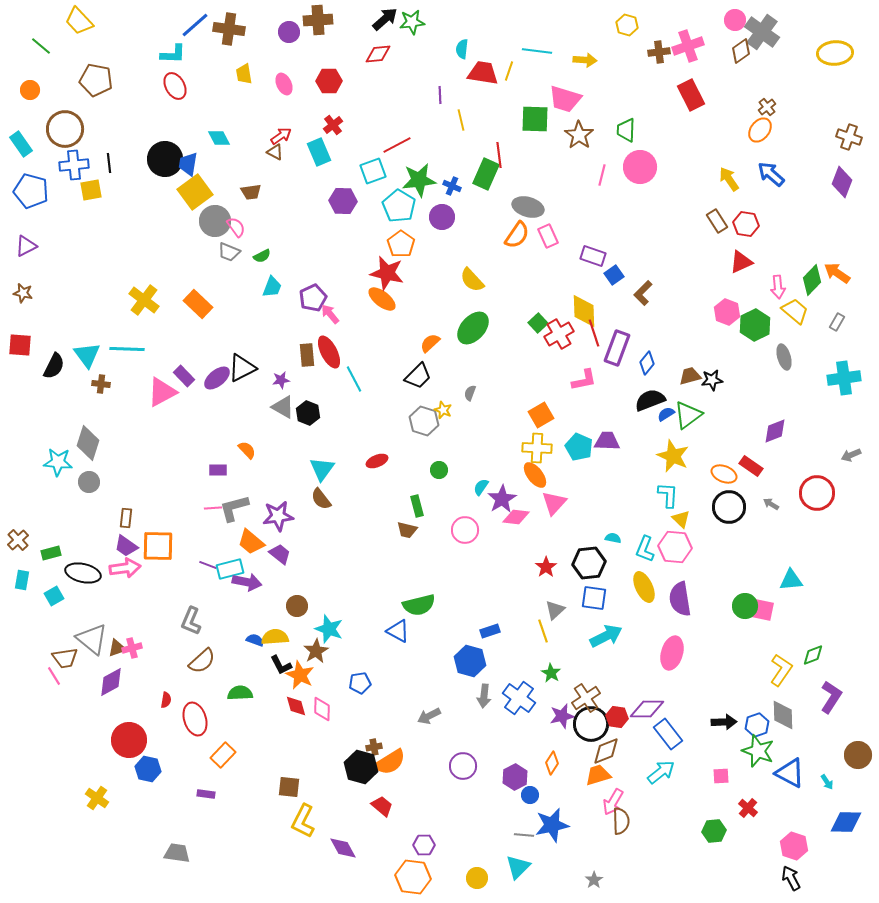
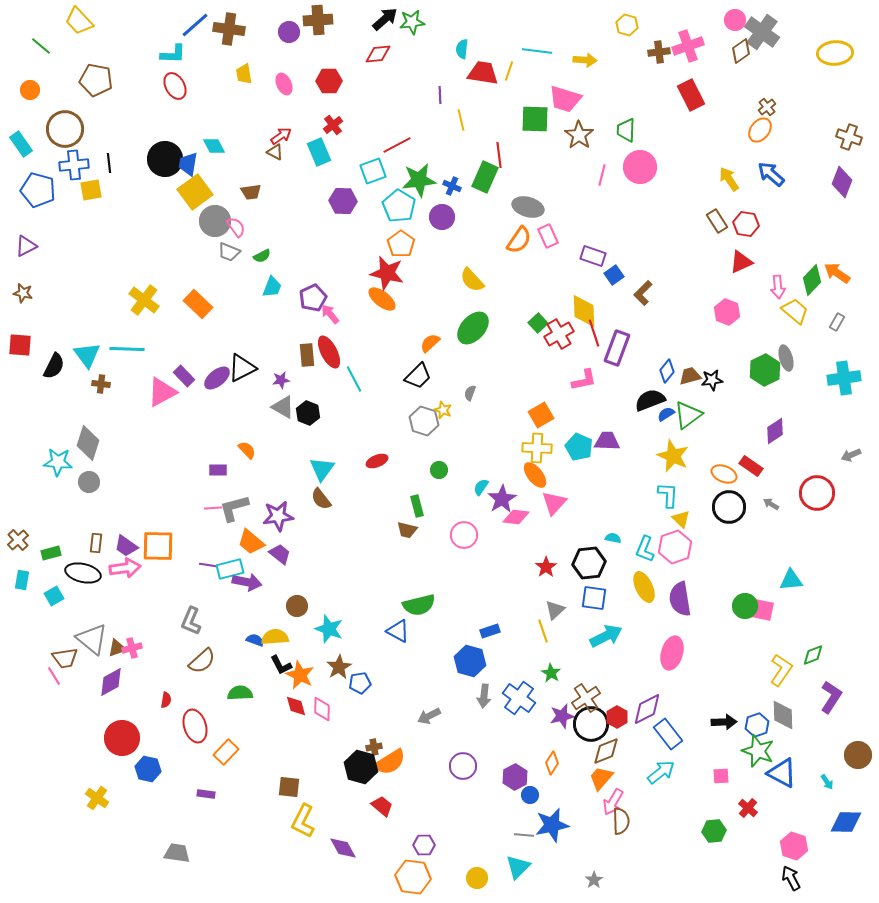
cyan diamond at (219, 138): moved 5 px left, 8 px down
green rectangle at (486, 174): moved 1 px left, 3 px down
blue pentagon at (31, 191): moved 7 px right, 1 px up
orange semicircle at (517, 235): moved 2 px right, 5 px down
green hexagon at (755, 325): moved 10 px right, 45 px down
gray ellipse at (784, 357): moved 2 px right, 1 px down
blue diamond at (647, 363): moved 20 px right, 8 px down
purple diamond at (775, 431): rotated 12 degrees counterclockwise
brown rectangle at (126, 518): moved 30 px left, 25 px down
pink circle at (465, 530): moved 1 px left, 5 px down
pink hexagon at (675, 547): rotated 24 degrees counterclockwise
purple line at (208, 565): rotated 12 degrees counterclockwise
brown star at (316, 651): moved 23 px right, 16 px down
purple diamond at (647, 709): rotated 28 degrees counterclockwise
red hexagon at (617, 717): rotated 20 degrees clockwise
red ellipse at (195, 719): moved 7 px down
red circle at (129, 740): moved 7 px left, 2 px up
orange rectangle at (223, 755): moved 3 px right, 3 px up
blue triangle at (790, 773): moved 8 px left
orange trapezoid at (598, 775): moved 3 px right, 3 px down; rotated 32 degrees counterclockwise
